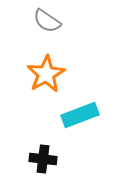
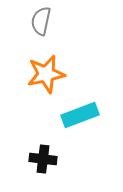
gray semicircle: moved 6 px left; rotated 68 degrees clockwise
orange star: rotated 18 degrees clockwise
